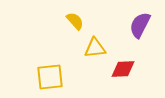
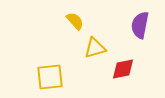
purple semicircle: rotated 16 degrees counterclockwise
yellow triangle: rotated 10 degrees counterclockwise
red diamond: rotated 10 degrees counterclockwise
